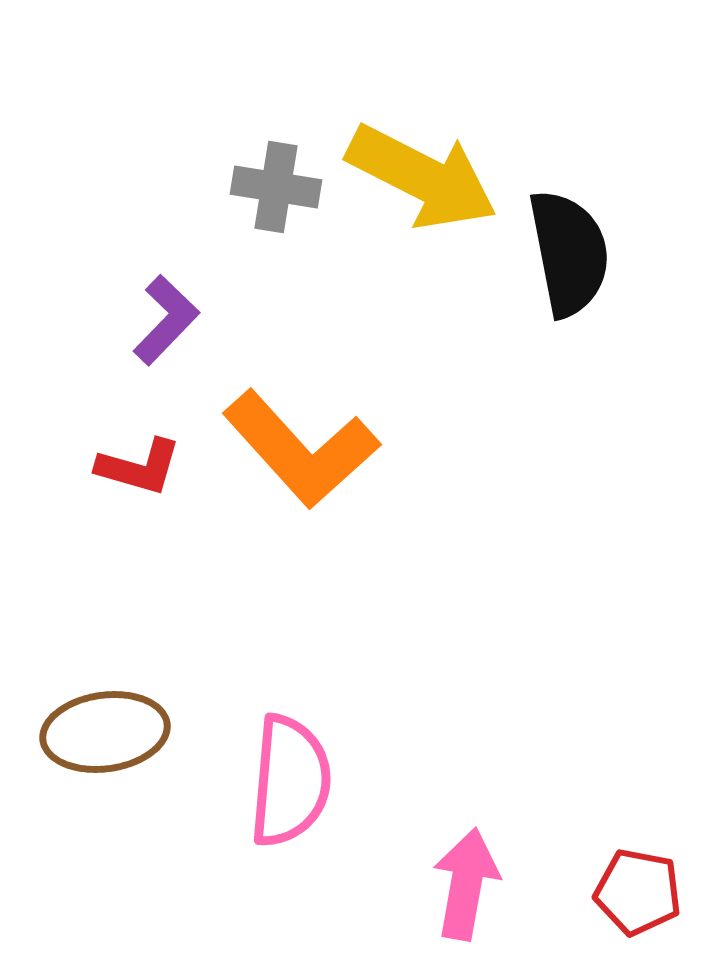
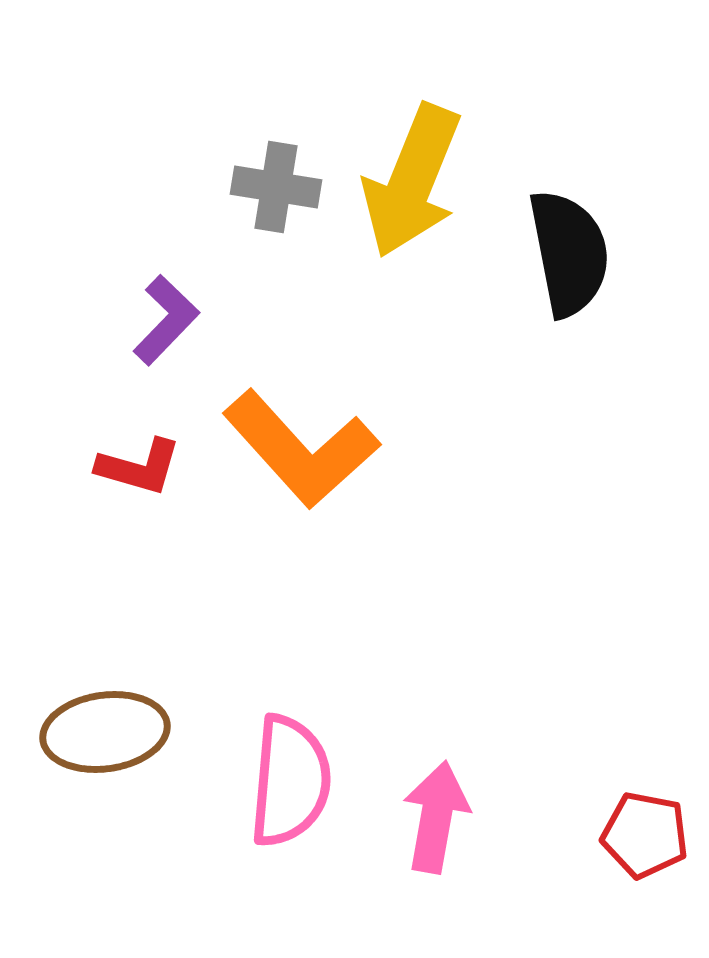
yellow arrow: moved 10 px left, 4 px down; rotated 85 degrees clockwise
pink arrow: moved 30 px left, 67 px up
red pentagon: moved 7 px right, 57 px up
